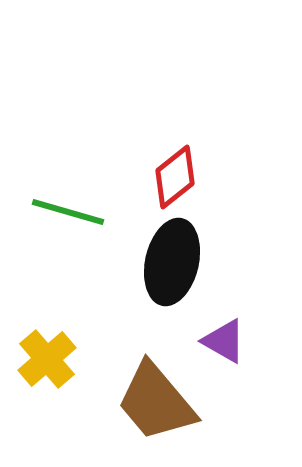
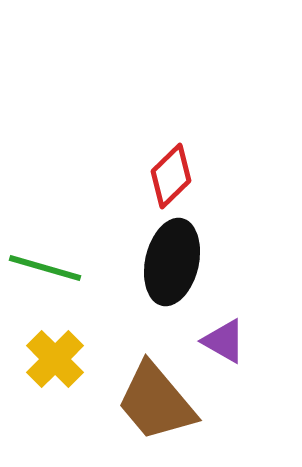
red diamond: moved 4 px left, 1 px up; rotated 6 degrees counterclockwise
green line: moved 23 px left, 56 px down
yellow cross: moved 8 px right; rotated 4 degrees counterclockwise
